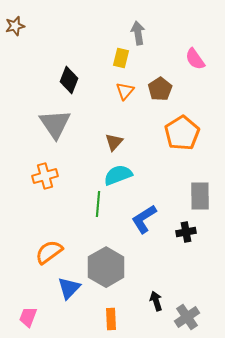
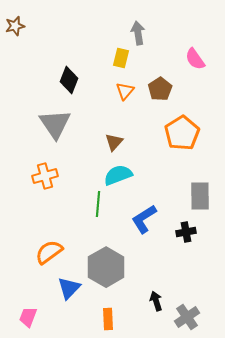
orange rectangle: moved 3 px left
